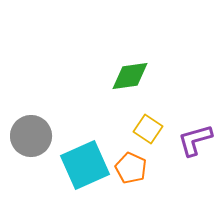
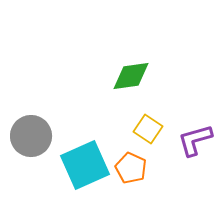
green diamond: moved 1 px right
